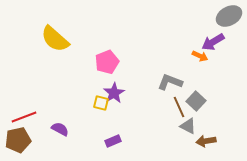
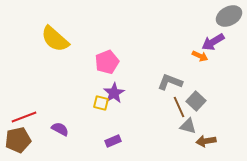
gray triangle: rotated 12 degrees counterclockwise
